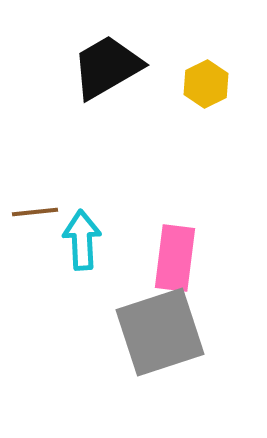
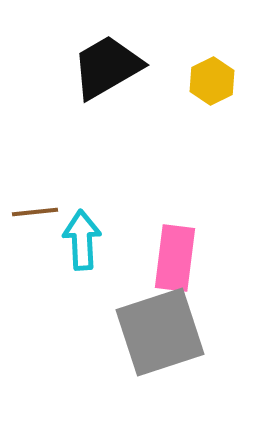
yellow hexagon: moved 6 px right, 3 px up
